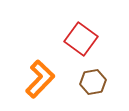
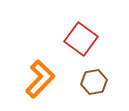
brown hexagon: moved 1 px right
